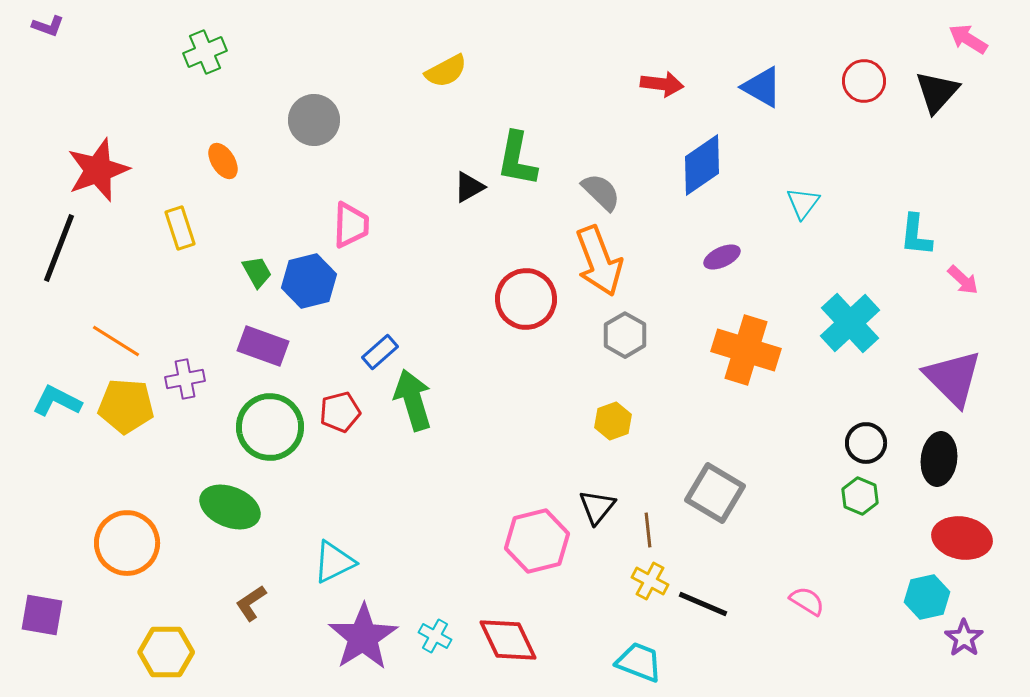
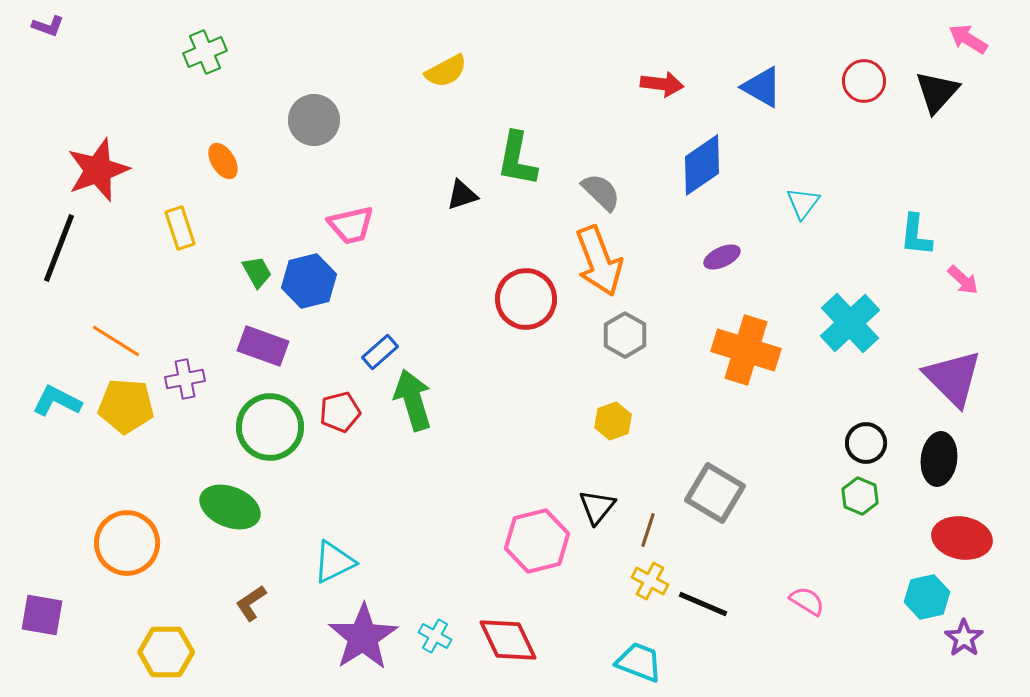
black triangle at (469, 187): moved 7 px left, 8 px down; rotated 12 degrees clockwise
pink trapezoid at (351, 225): rotated 75 degrees clockwise
brown line at (648, 530): rotated 24 degrees clockwise
